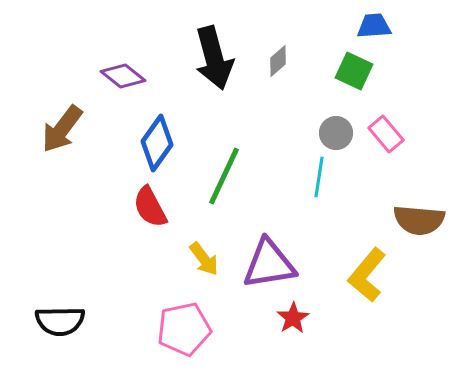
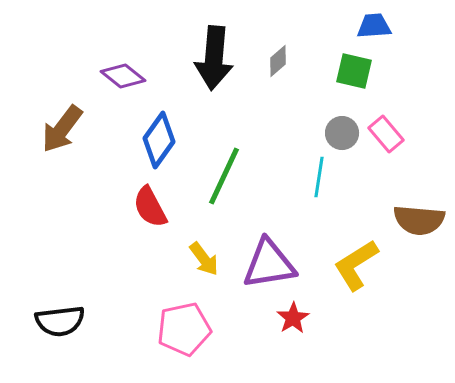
black arrow: rotated 20 degrees clockwise
green square: rotated 12 degrees counterclockwise
gray circle: moved 6 px right
blue diamond: moved 2 px right, 3 px up
yellow L-shape: moved 11 px left, 10 px up; rotated 18 degrees clockwise
black semicircle: rotated 6 degrees counterclockwise
